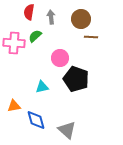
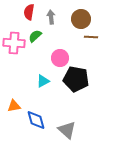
black pentagon: rotated 10 degrees counterclockwise
cyan triangle: moved 1 px right, 6 px up; rotated 16 degrees counterclockwise
